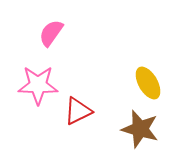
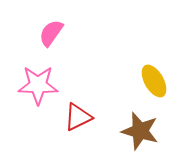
yellow ellipse: moved 6 px right, 2 px up
red triangle: moved 6 px down
brown star: moved 2 px down
